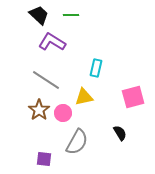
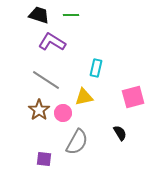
black trapezoid: rotated 25 degrees counterclockwise
